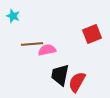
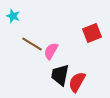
red square: moved 1 px up
brown line: rotated 35 degrees clockwise
pink semicircle: moved 4 px right, 1 px down; rotated 48 degrees counterclockwise
